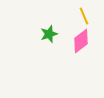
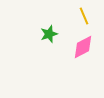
pink diamond: moved 2 px right, 6 px down; rotated 10 degrees clockwise
